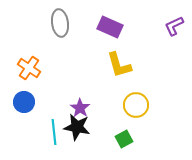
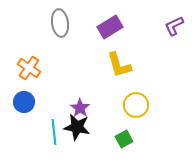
purple rectangle: rotated 55 degrees counterclockwise
